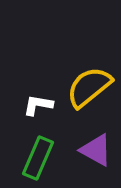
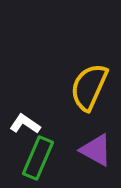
yellow semicircle: rotated 27 degrees counterclockwise
white L-shape: moved 13 px left, 19 px down; rotated 24 degrees clockwise
